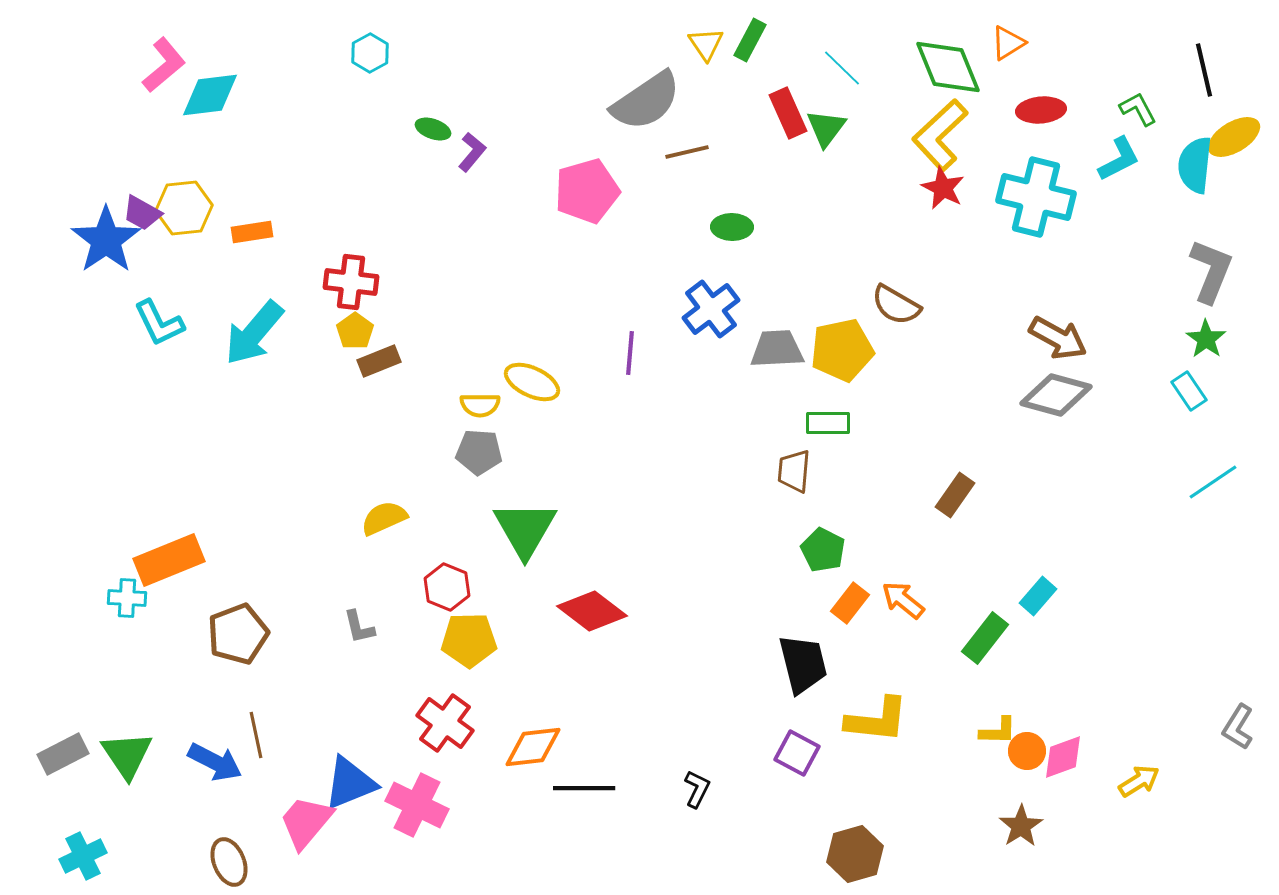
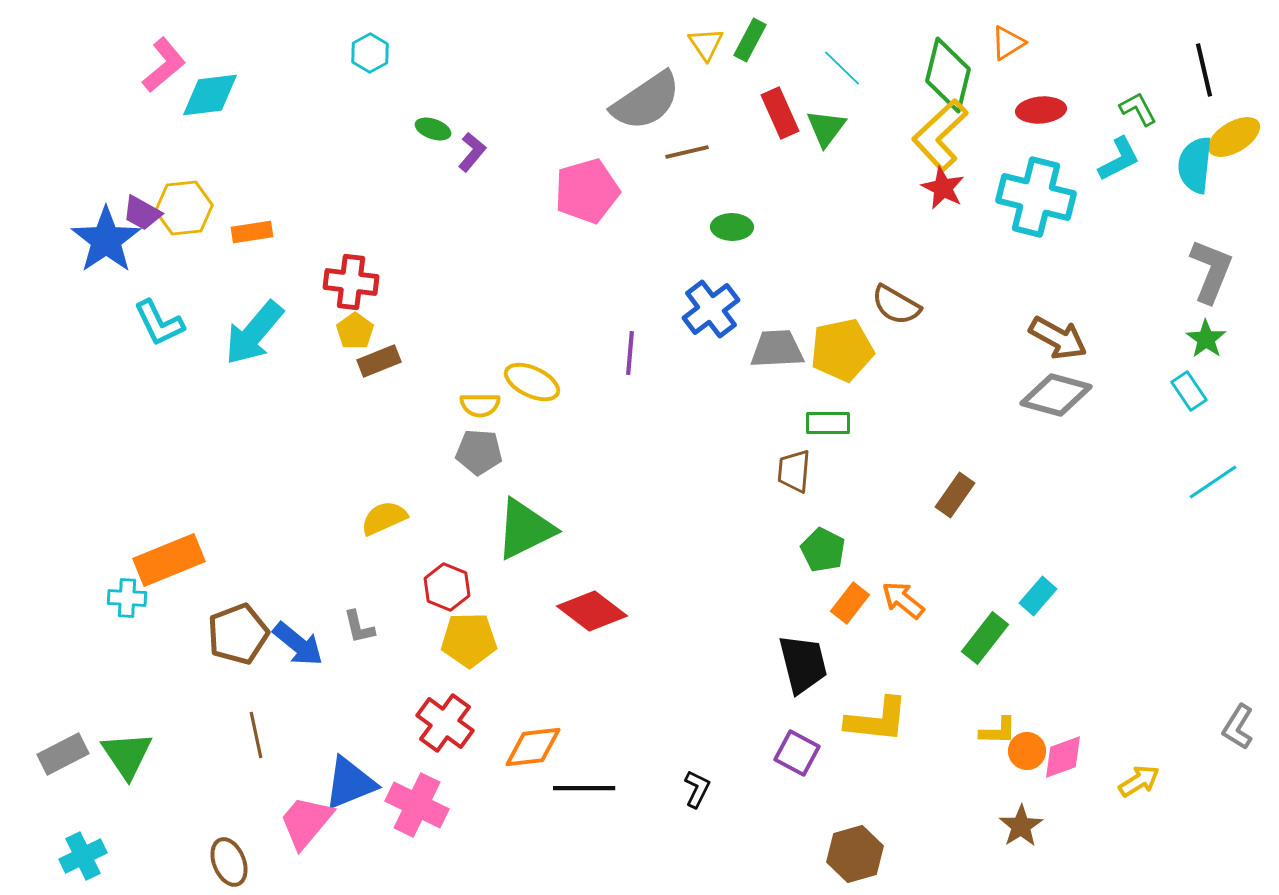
green diamond at (948, 67): moved 8 px down; rotated 36 degrees clockwise
red rectangle at (788, 113): moved 8 px left
green triangle at (525, 529): rotated 34 degrees clockwise
blue arrow at (215, 762): moved 83 px right, 118 px up; rotated 12 degrees clockwise
